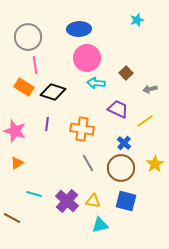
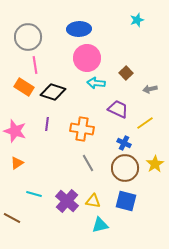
yellow line: moved 2 px down
blue cross: rotated 16 degrees counterclockwise
brown circle: moved 4 px right
